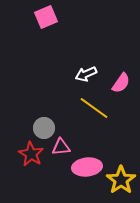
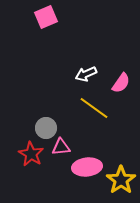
gray circle: moved 2 px right
